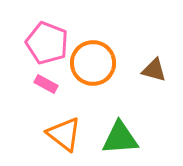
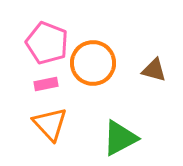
pink rectangle: rotated 40 degrees counterclockwise
orange triangle: moved 14 px left, 10 px up; rotated 9 degrees clockwise
green triangle: rotated 24 degrees counterclockwise
